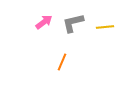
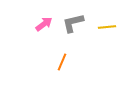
pink arrow: moved 2 px down
yellow line: moved 2 px right
